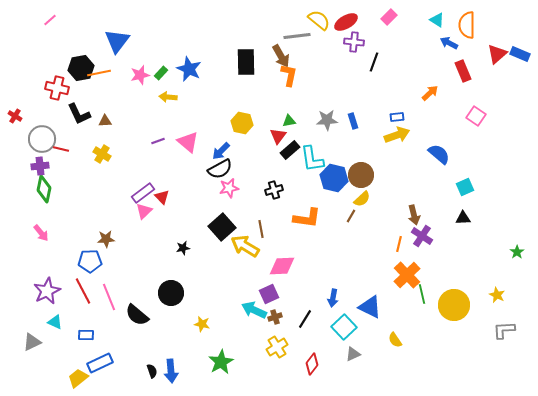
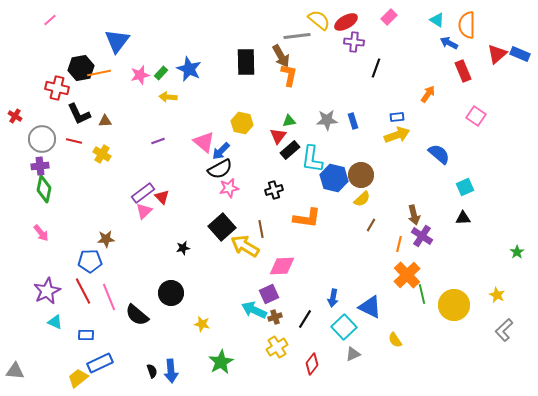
black line at (374, 62): moved 2 px right, 6 px down
orange arrow at (430, 93): moved 2 px left, 1 px down; rotated 12 degrees counterclockwise
pink triangle at (188, 142): moved 16 px right
red line at (61, 149): moved 13 px right, 8 px up
cyan L-shape at (312, 159): rotated 16 degrees clockwise
brown line at (351, 216): moved 20 px right, 9 px down
gray L-shape at (504, 330): rotated 40 degrees counterclockwise
gray triangle at (32, 342): moved 17 px left, 29 px down; rotated 30 degrees clockwise
